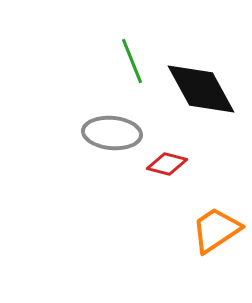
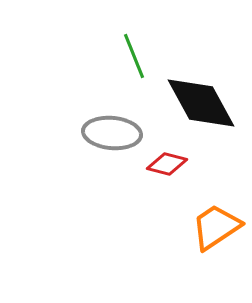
green line: moved 2 px right, 5 px up
black diamond: moved 14 px down
orange trapezoid: moved 3 px up
